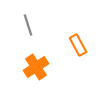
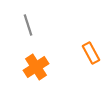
orange rectangle: moved 13 px right, 8 px down
